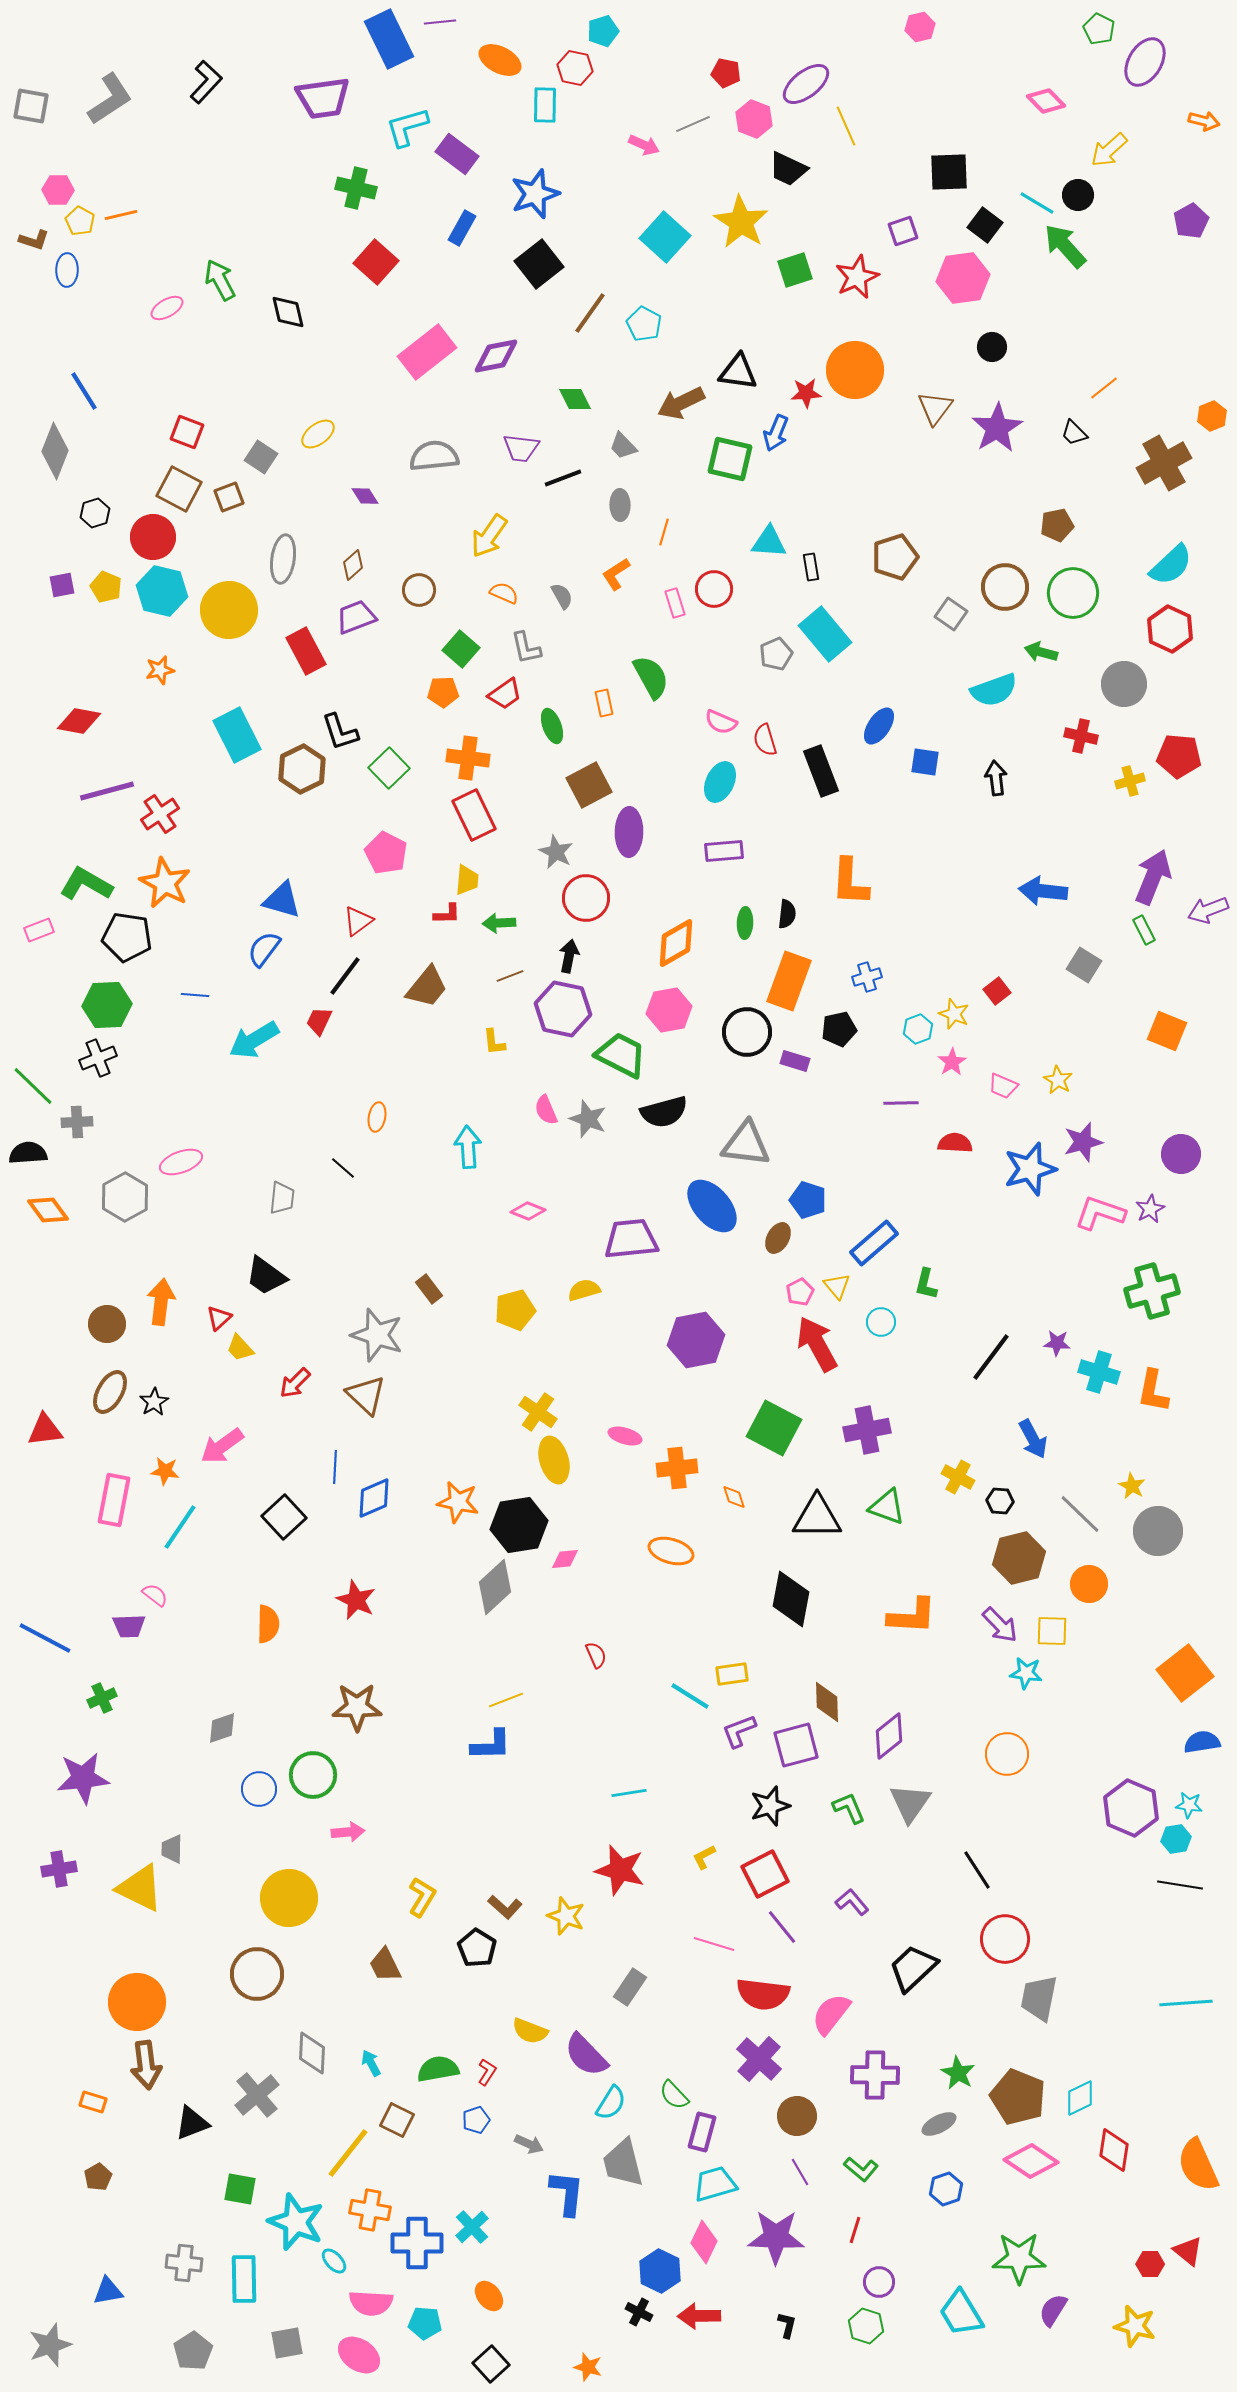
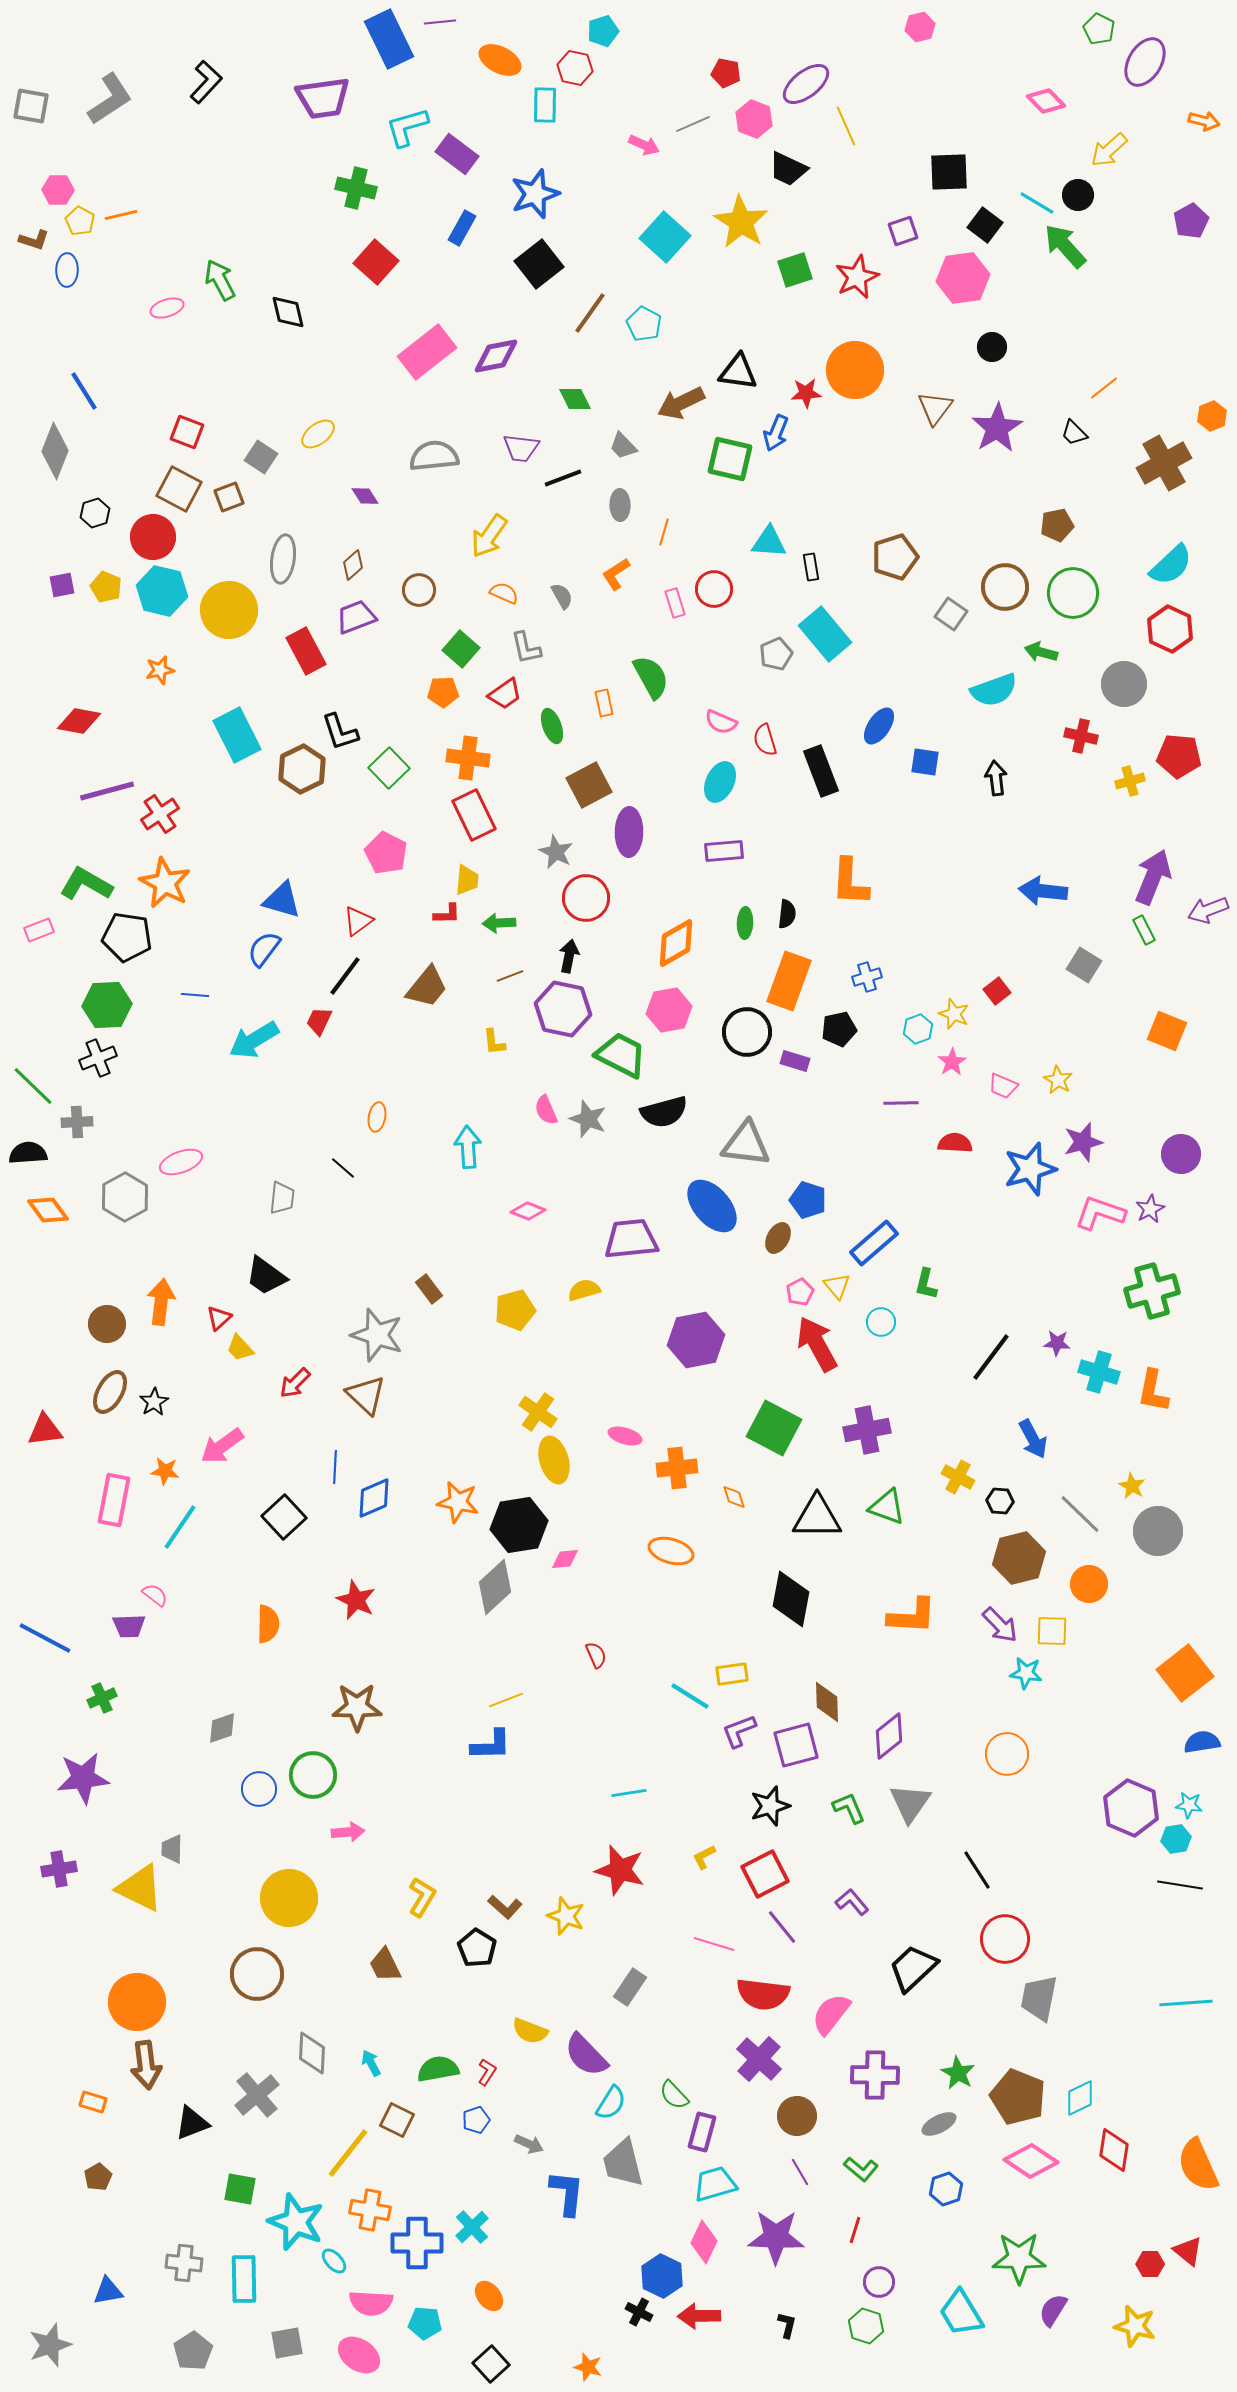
pink ellipse at (167, 308): rotated 12 degrees clockwise
blue hexagon at (660, 2271): moved 2 px right, 5 px down
